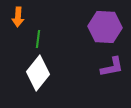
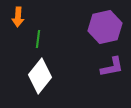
purple hexagon: rotated 16 degrees counterclockwise
white diamond: moved 2 px right, 3 px down
